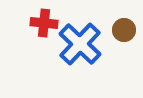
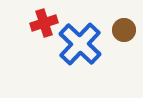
red cross: rotated 24 degrees counterclockwise
